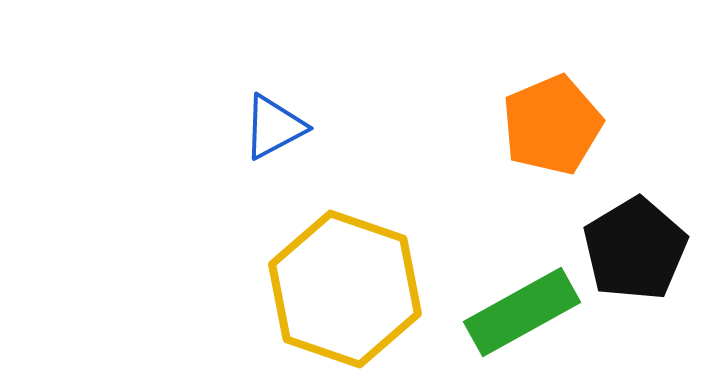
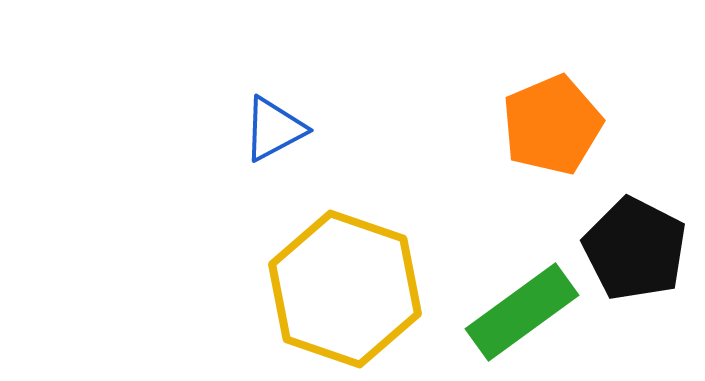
blue triangle: moved 2 px down
black pentagon: rotated 14 degrees counterclockwise
green rectangle: rotated 7 degrees counterclockwise
